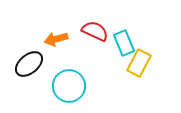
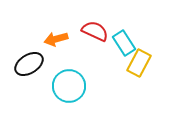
cyan rectangle: rotated 10 degrees counterclockwise
black ellipse: rotated 8 degrees clockwise
